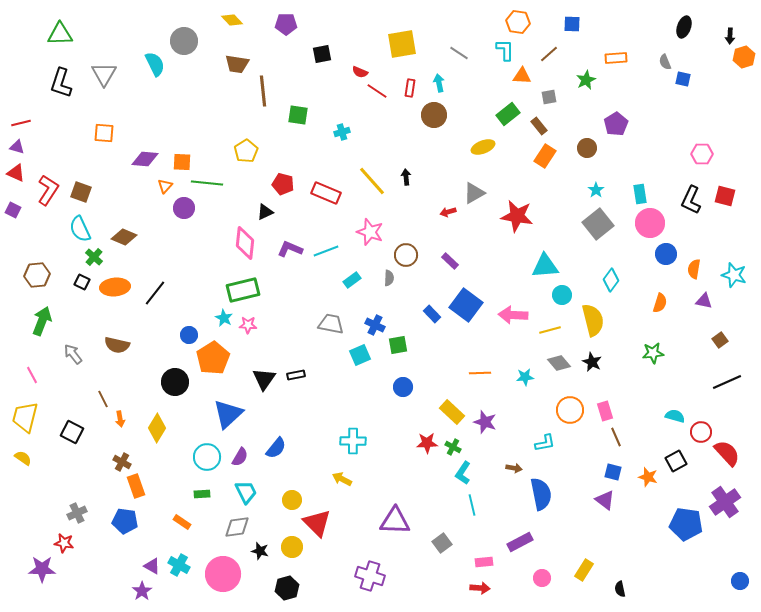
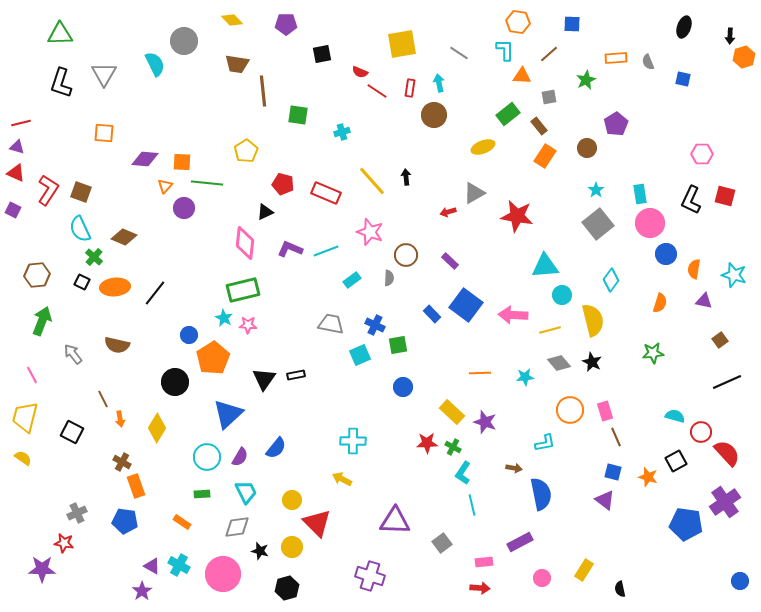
gray semicircle at (665, 62): moved 17 px left
